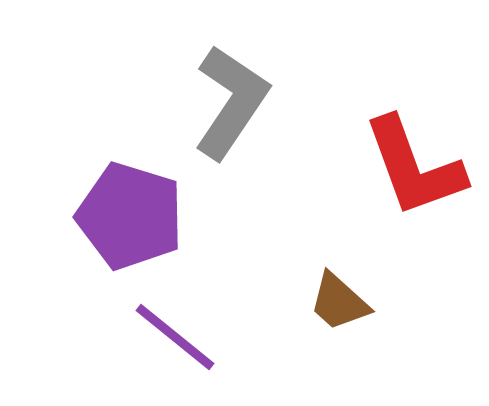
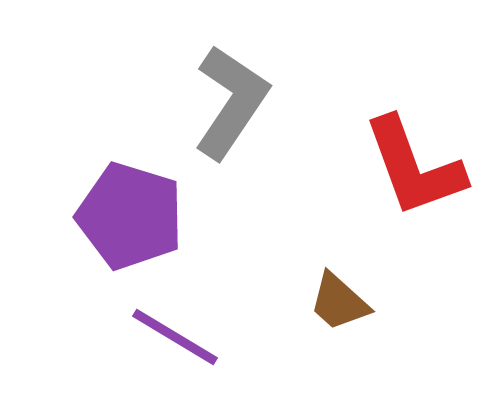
purple line: rotated 8 degrees counterclockwise
